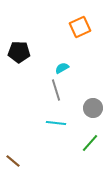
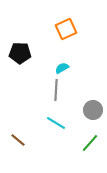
orange square: moved 14 px left, 2 px down
black pentagon: moved 1 px right, 1 px down
gray line: rotated 20 degrees clockwise
gray circle: moved 2 px down
cyan line: rotated 24 degrees clockwise
brown line: moved 5 px right, 21 px up
